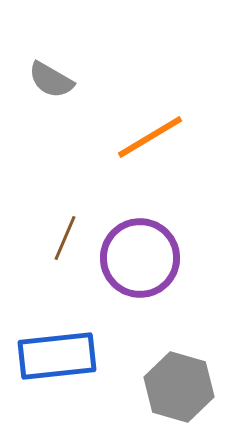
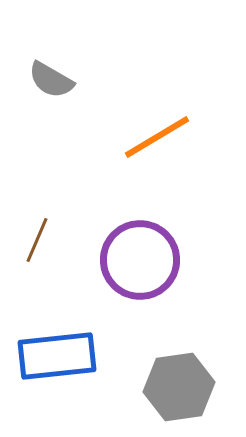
orange line: moved 7 px right
brown line: moved 28 px left, 2 px down
purple circle: moved 2 px down
gray hexagon: rotated 24 degrees counterclockwise
